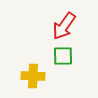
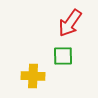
red arrow: moved 6 px right, 3 px up
